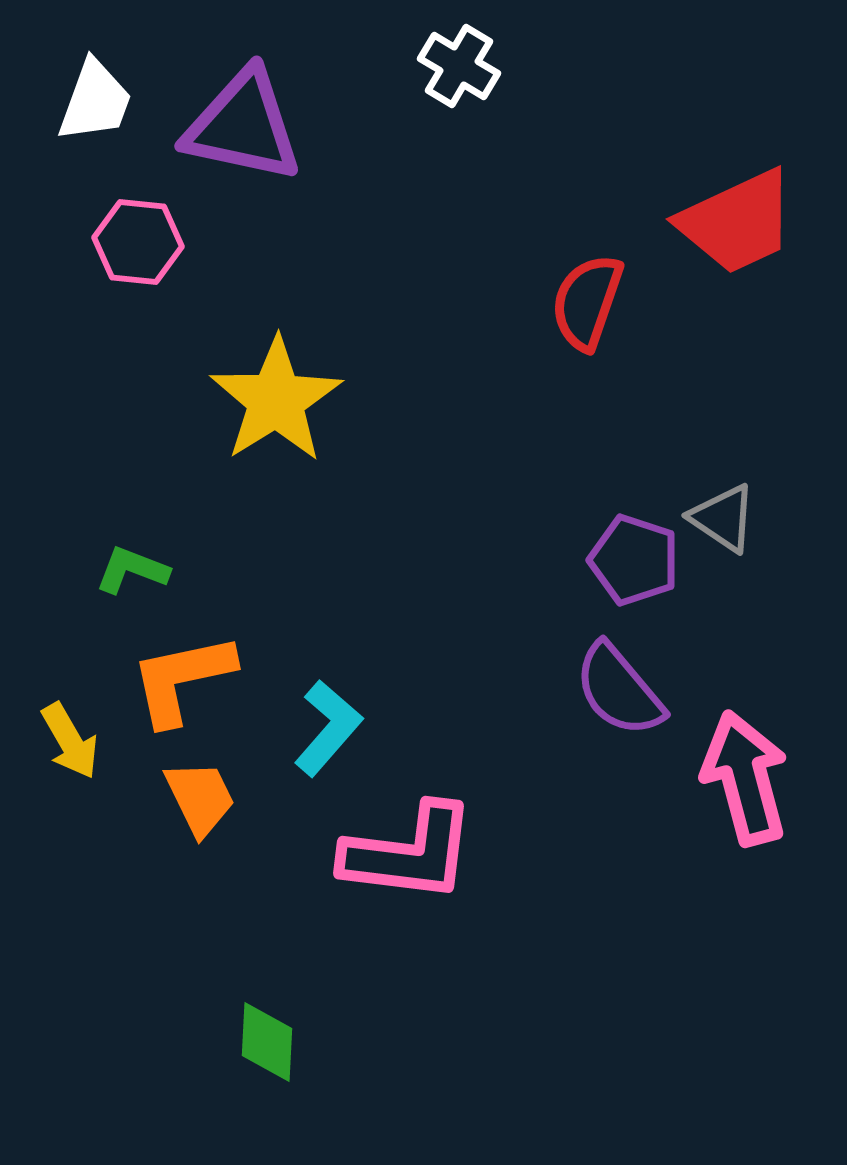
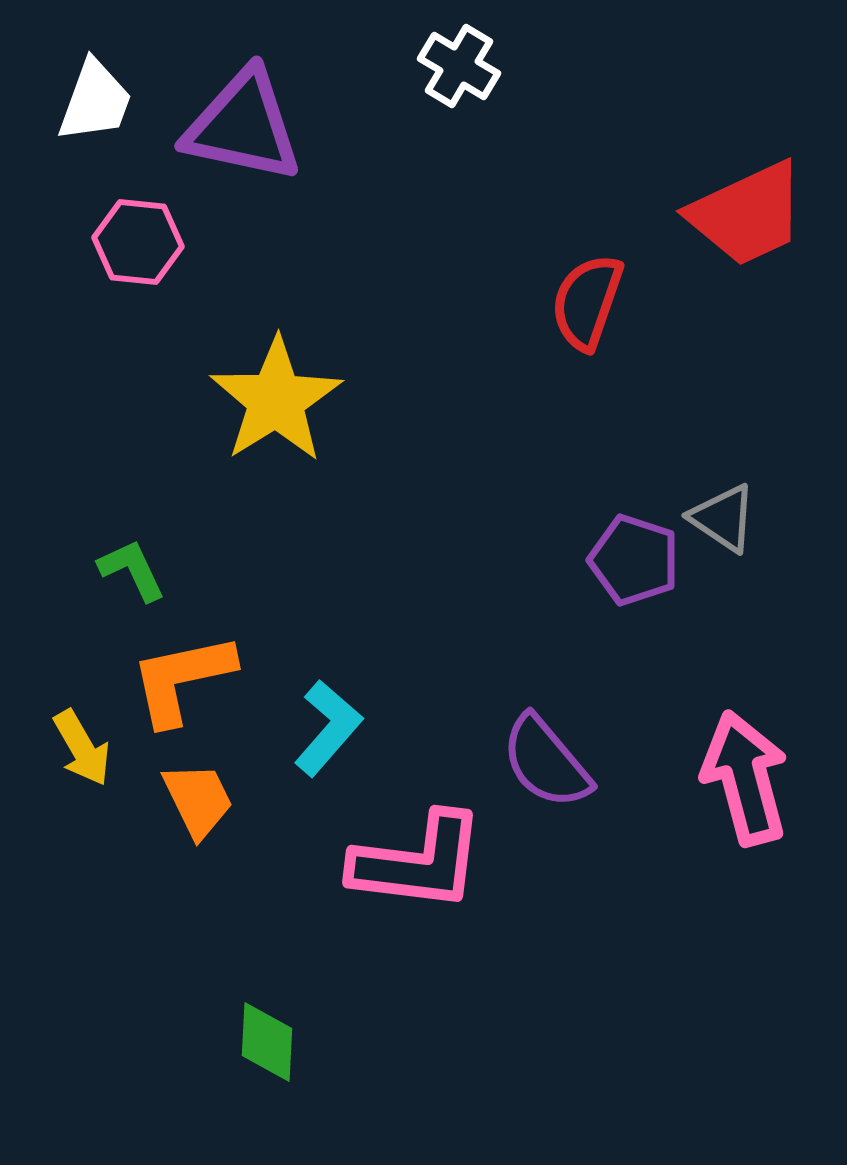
red trapezoid: moved 10 px right, 8 px up
green L-shape: rotated 44 degrees clockwise
purple semicircle: moved 73 px left, 72 px down
yellow arrow: moved 12 px right, 7 px down
orange trapezoid: moved 2 px left, 2 px down
pink L-shape: moved 9 px right, 9 px down
